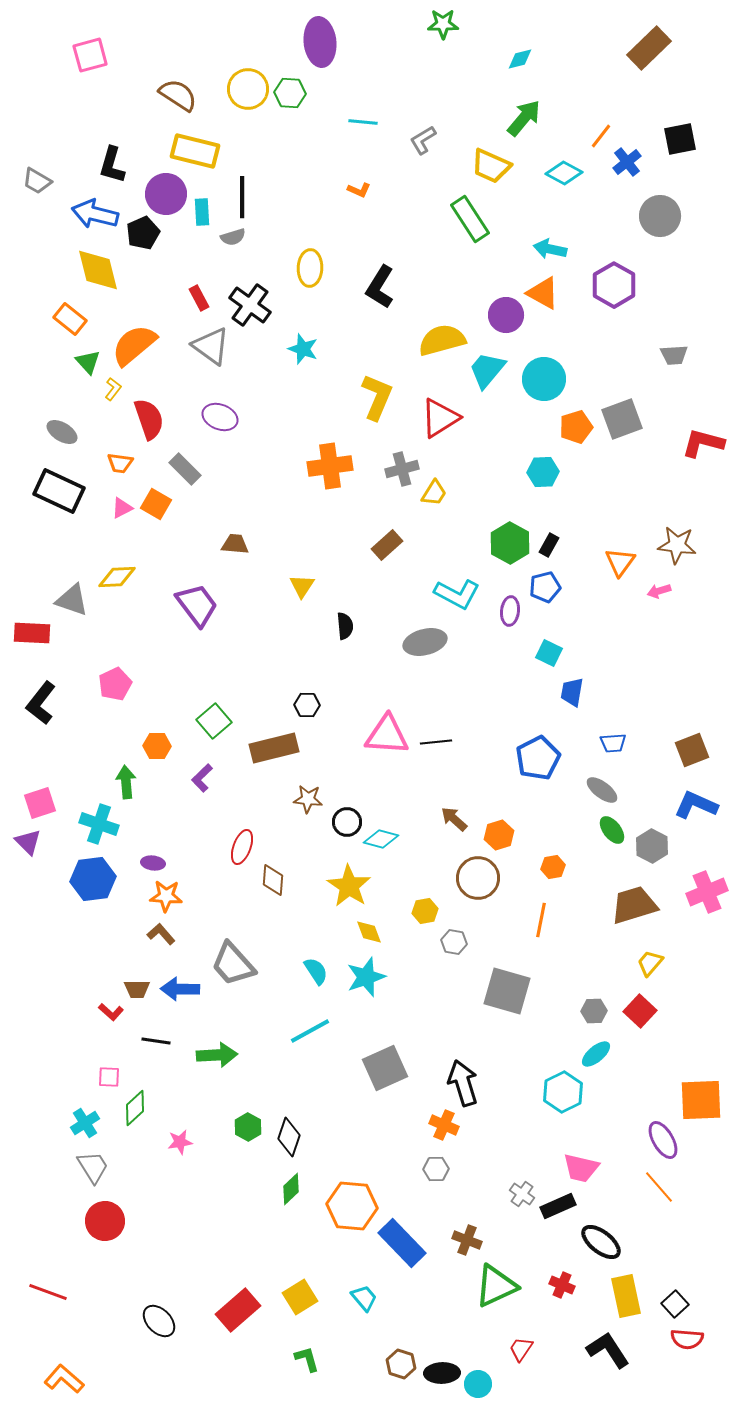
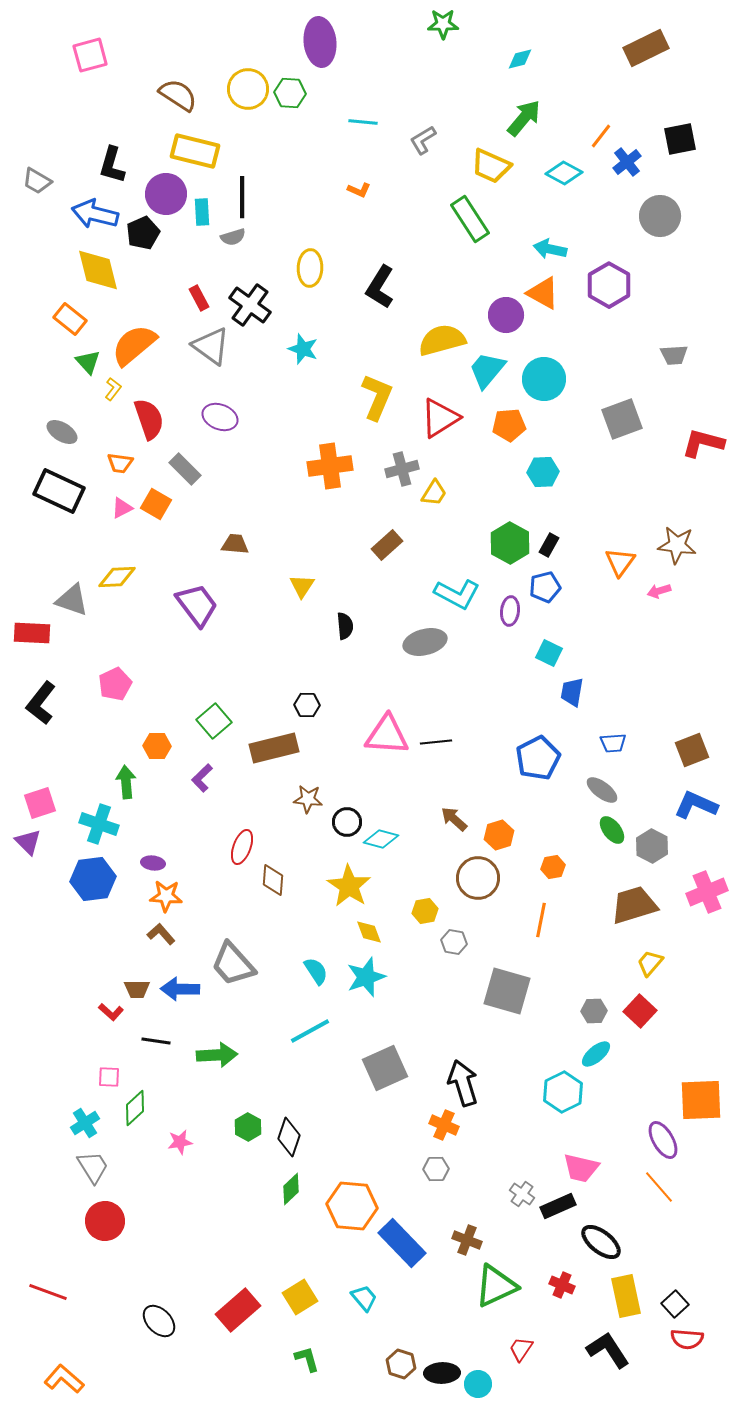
brown rectangle at (649, 48): moved 3 px left; rotated 18 degrees clockwise
purple hexagon at (614, 285): moved 5 px left
orange pentagon at (576, 427): moved 67 px left, 2 px up; rotated 12 degrees clockwise
